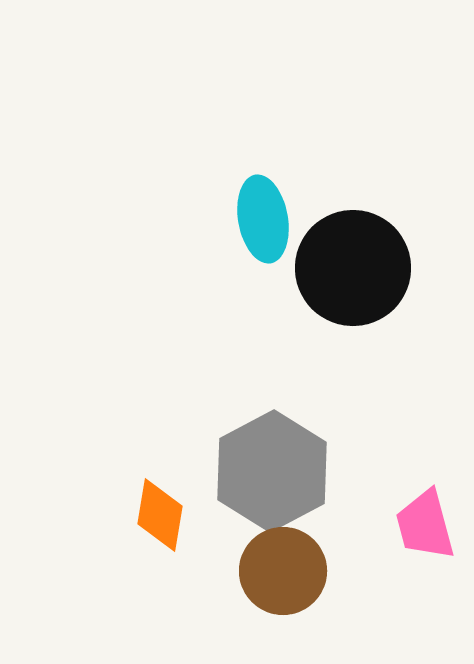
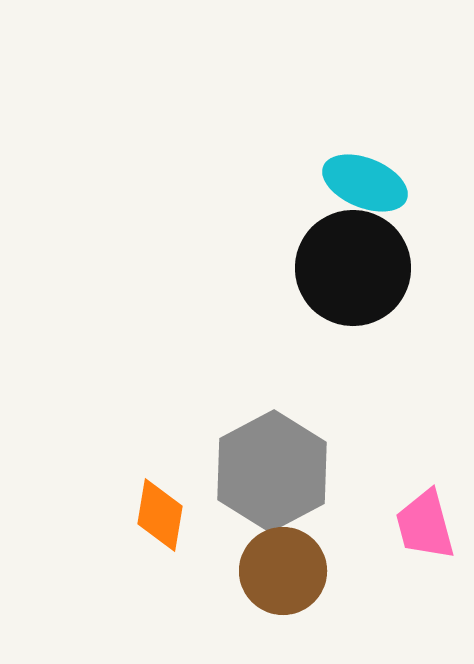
cyan ellipse: moved 102 px right, 36 px up; rotated 58 degrees counterclockwise
